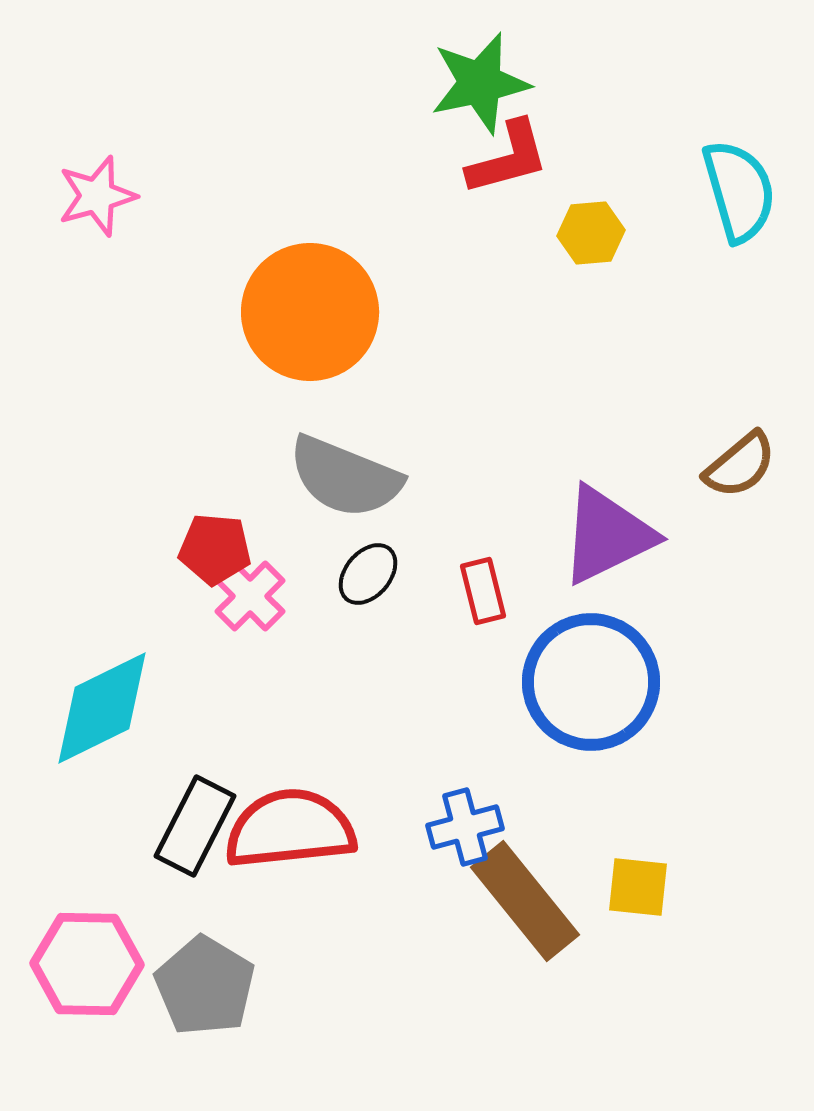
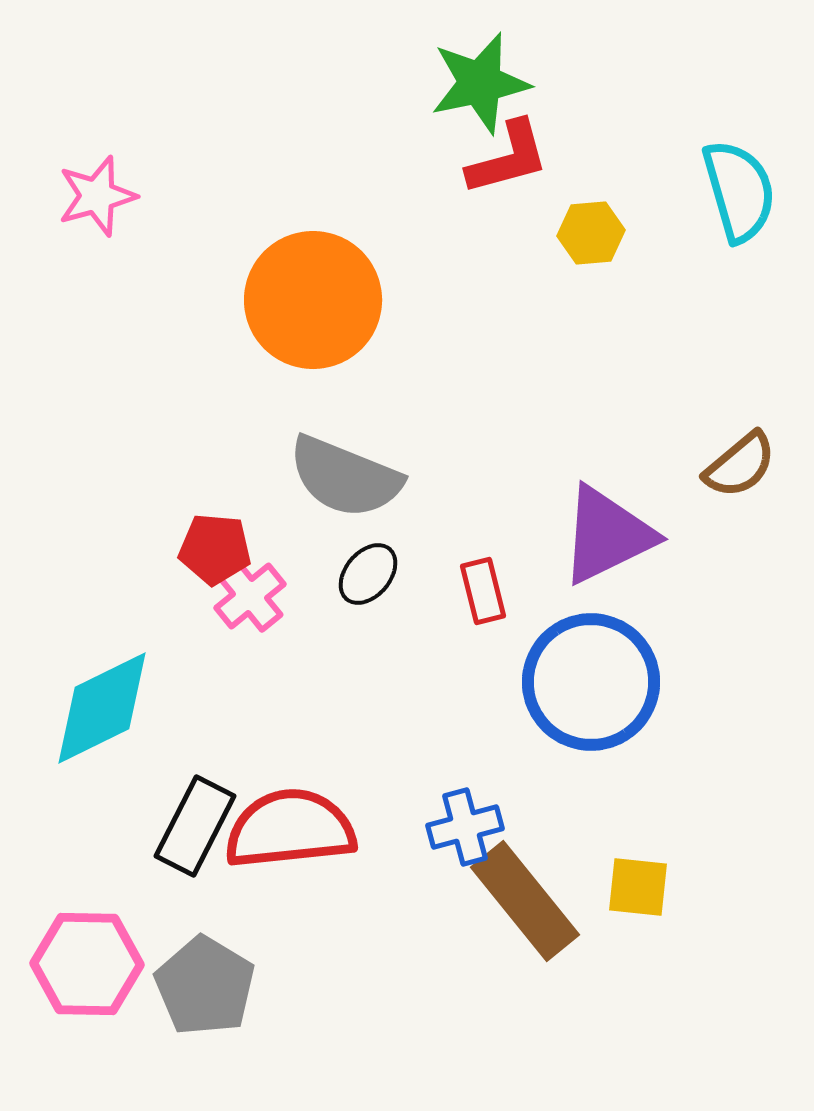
orange circle: moved 3 px right, 12 px up
pink cross: rotated 6 degrees clockwise
